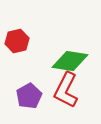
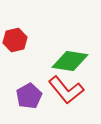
red hexagon: moved 2 px left, 1 px up
red L-shape: rotated 66 degrees counterclockwise
